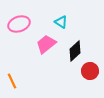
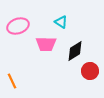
pink ellipse: moved 1 px left, 2 px down
pink trapezoid: rotated 140 degrees counterclockwise
black diamond: rotated 10 degrees clockwise
